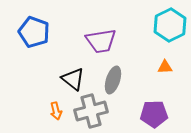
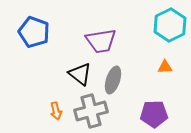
black triangle: moved 7 px right, 5 px up
